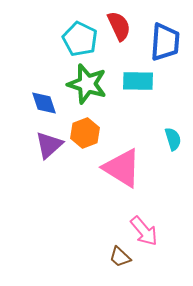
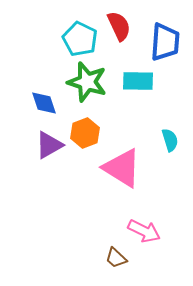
green star: moved 2 px up
cyan semicircle: moved 3 px left, 1 px down
purple triangle: rotated 12 degrees clockwise
pink arrow: rotated 24 degrees counterclockwise
brown trapezoid: moved 4 px left, 1 px down
